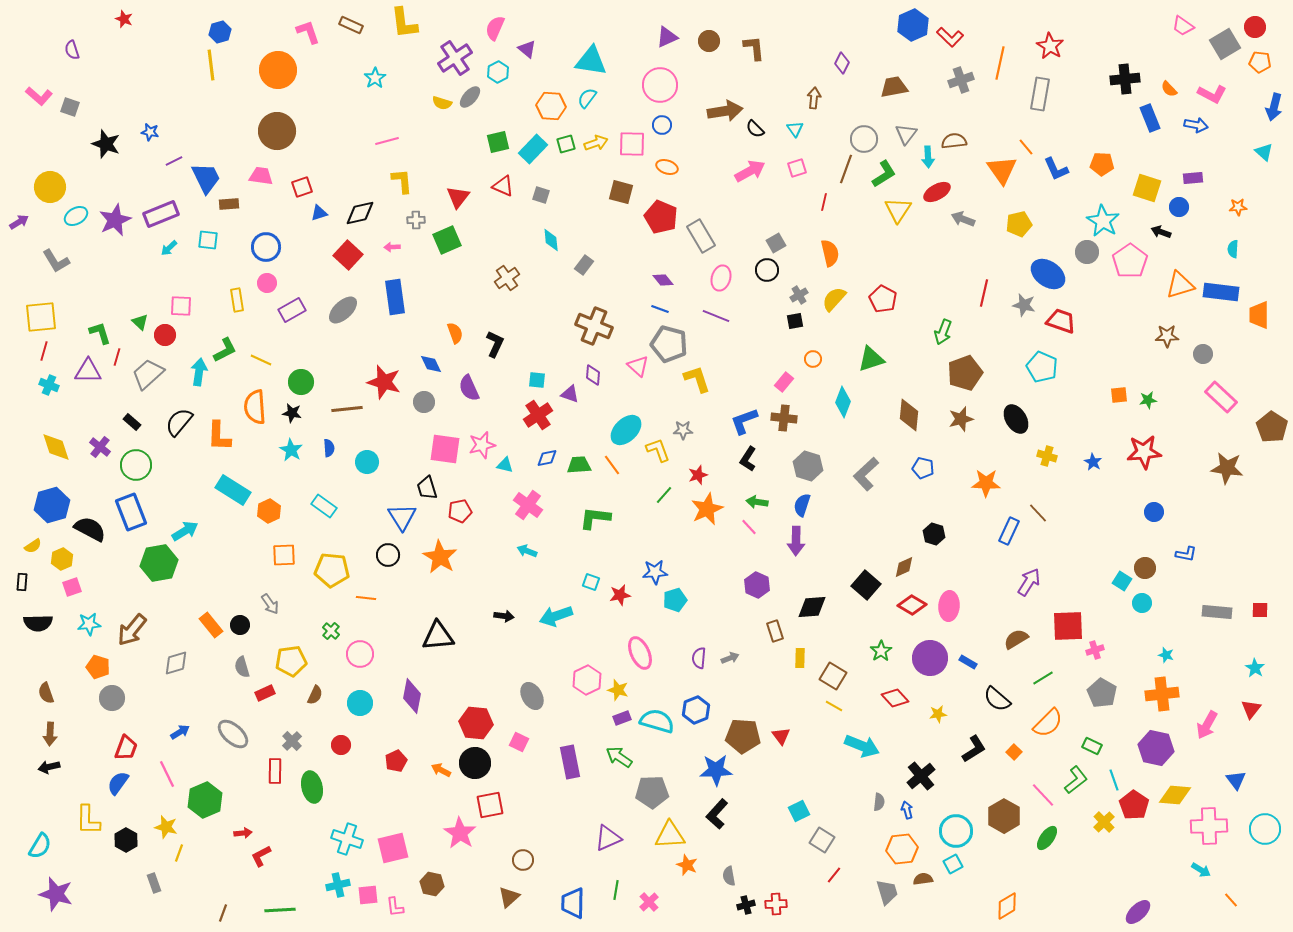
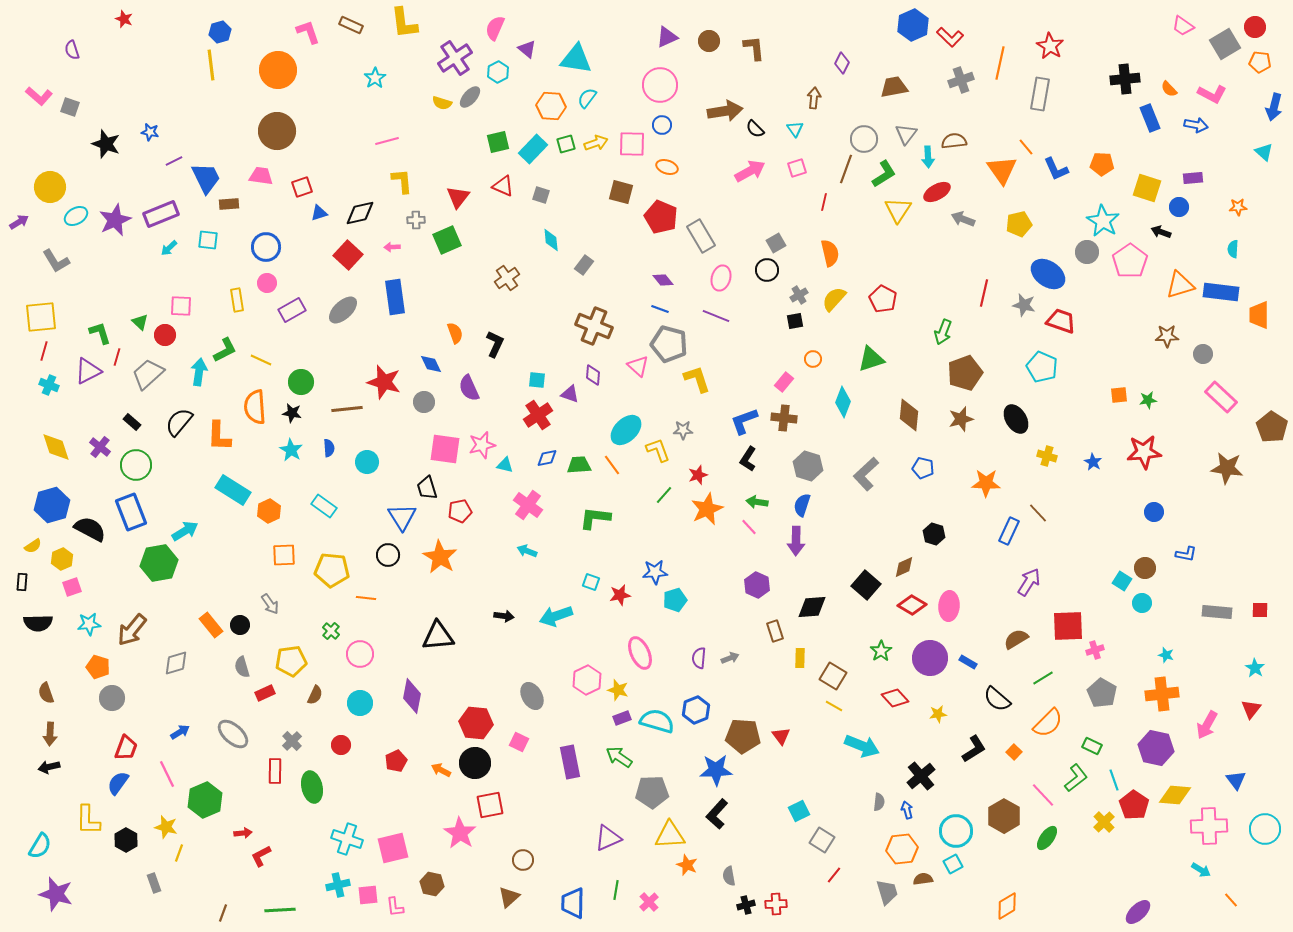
cyan triangle at (591, 61): moved 15 px left, 2 px up
purple triangle at (88, 371): rotated 28 degrees counterclockwise
green L-shape at (1076, 780): moved 2 px up
